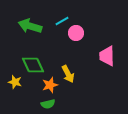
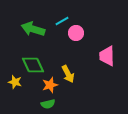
green arrow: moved 3 px right, 3 px down
